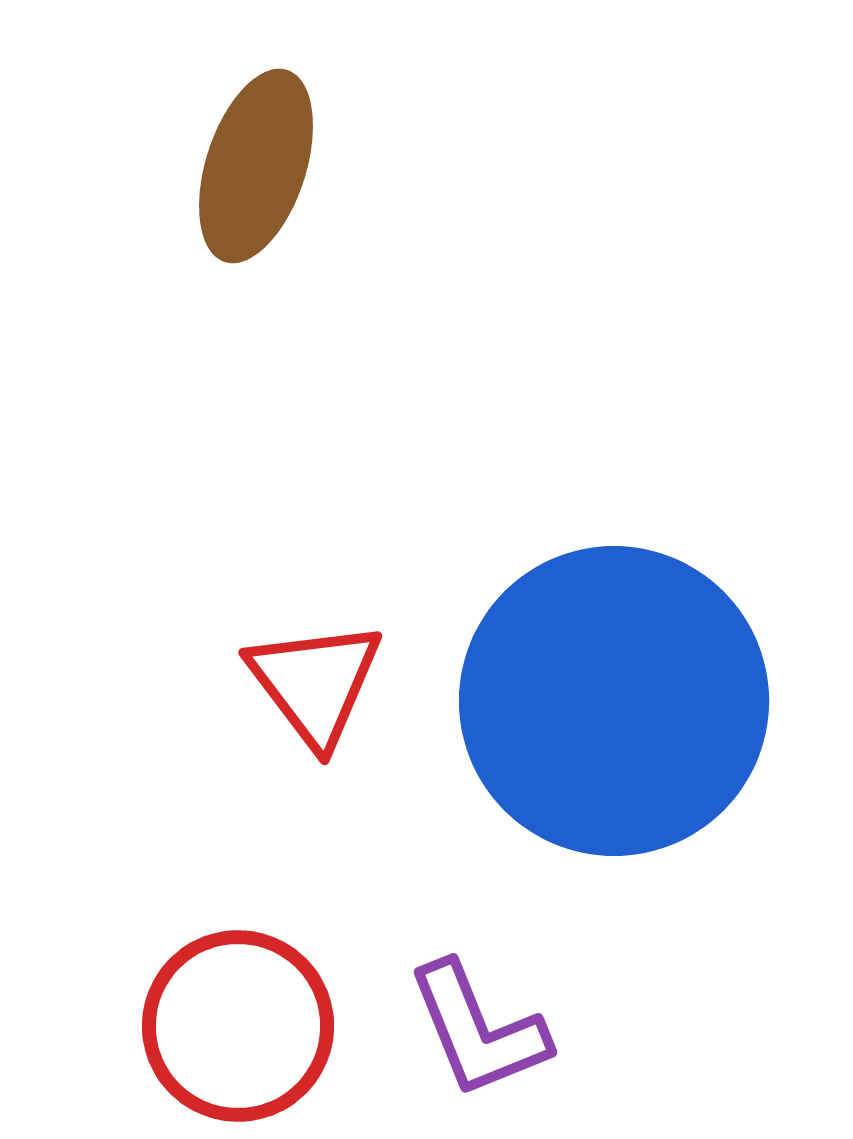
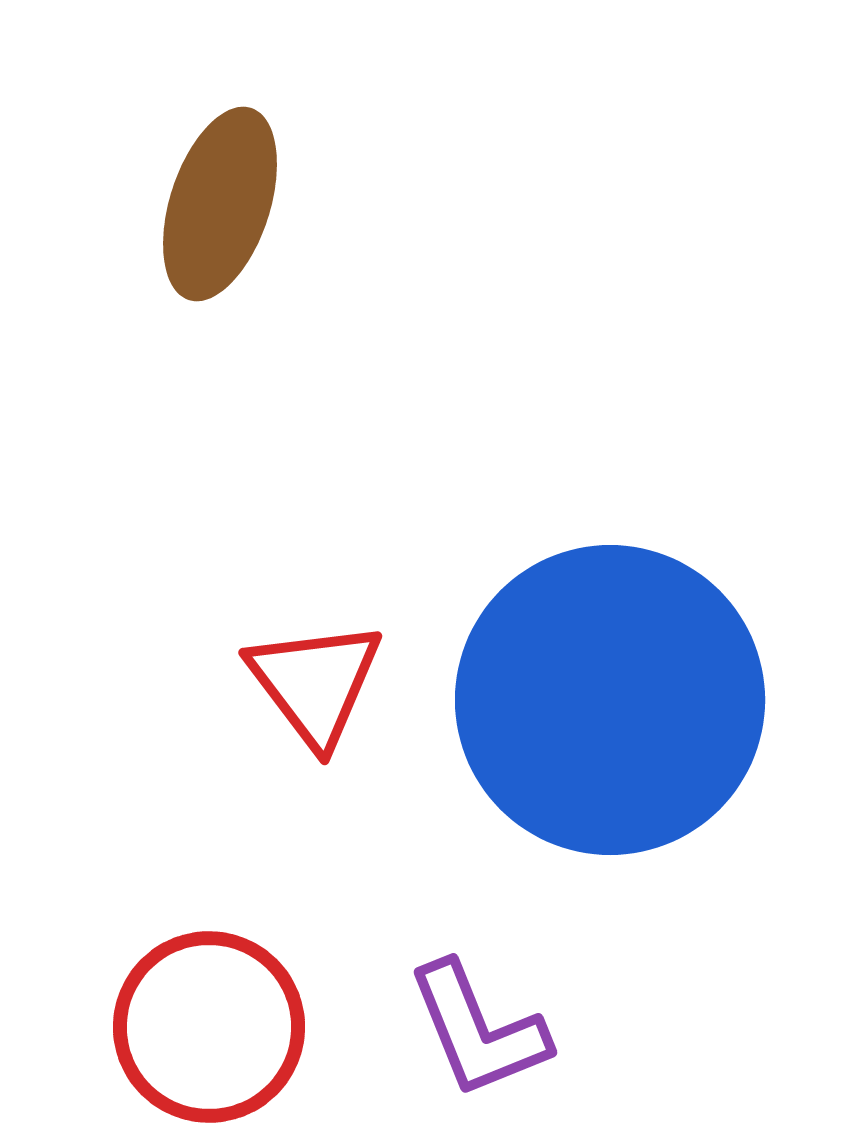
brown ellipse: moved 36 px left, 38 px down
blue circle: moved 4 px left, 1 px up
red circle: moved 29 px left, 1 px down
